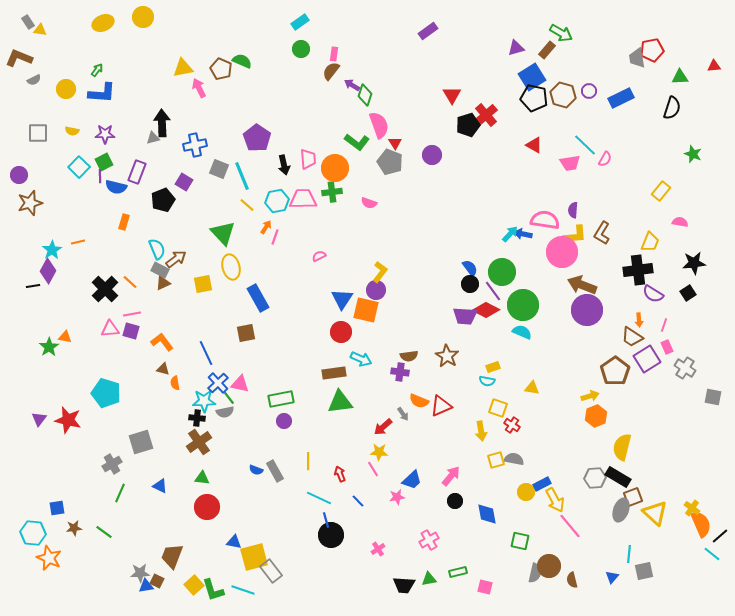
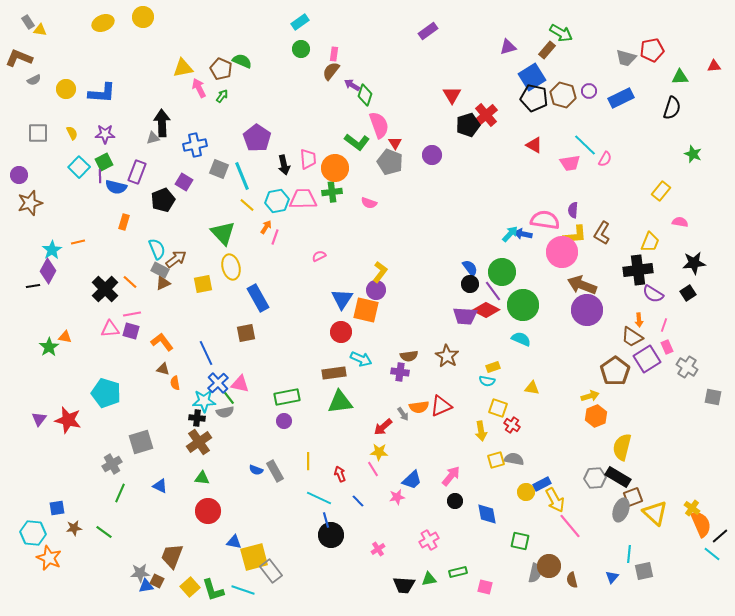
purple triangle at (516, 48): moved 8 px left, 1 px up
gray trapezoid at (637, 58): moved 11 px left; rotated 65 degrees counterclockwise
green arrow at (97, 70): moved 125 px right, 26 px down
yellow semicircle at (72, 131): moved 2 px down; rotated 128 degrees counterclockwise
cyan semicircle at (522, 332): moved 1 px left, 7 px down
gray cross at (685, 368): moved 2 px right, 1 px up
green rectangle at (281, 399): moved 6 px right, 2 px up
orange semicircle at (419, 401): moved 6 px down; rotated 30 degrees counterclockwise
red circle at (207, 507): moved 1 px right, 4 px down
yellow square at (194, 585): moved 4 px left, 2 px down
